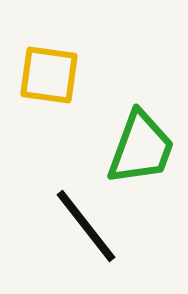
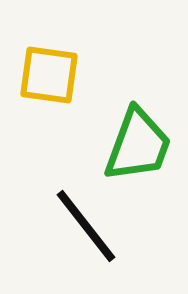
green trapezoid: moved 3 px left, 3 px up
